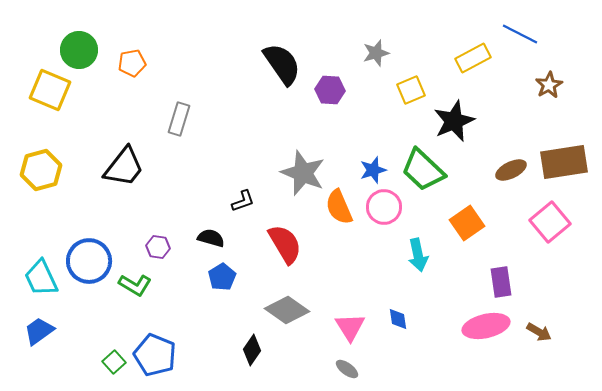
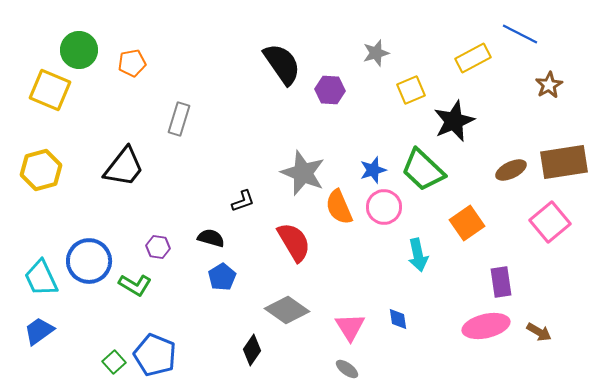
red semicircle at (285, 244): moved 9 px right, 2 px up
